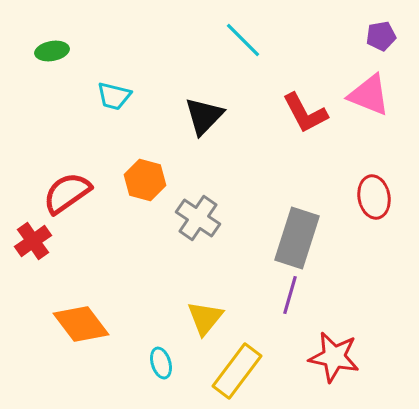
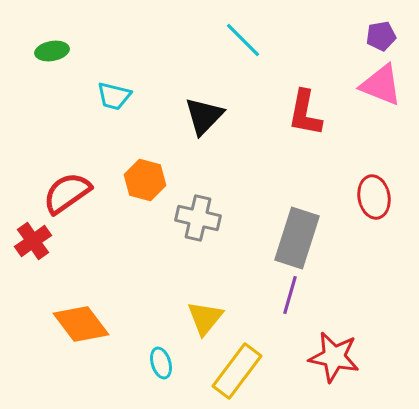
pink triangle: moved 12 px right, 10 px up
red L-shape: rotated 39 degrees clockwise
gray cross: rotated 21 degrees counterclockwise
